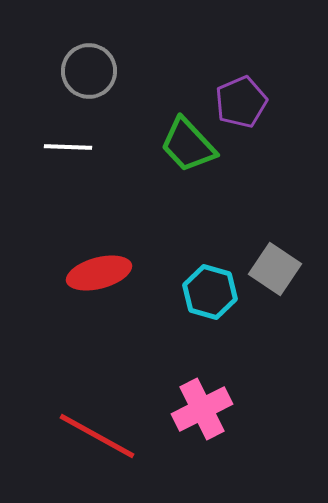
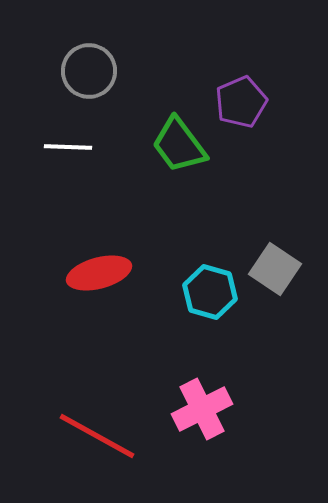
green trapezoid: moved 9 px left; rotated 6 degrees clockwise
